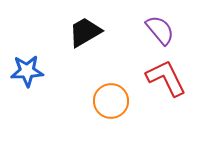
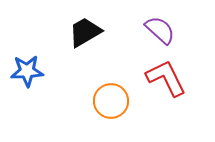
purple semicircle: rotated 8 degrees counterclockwise
